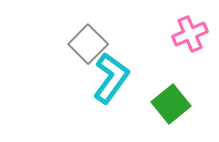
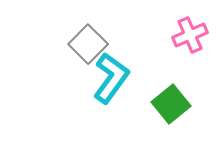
pink cross: moved 1 px down
